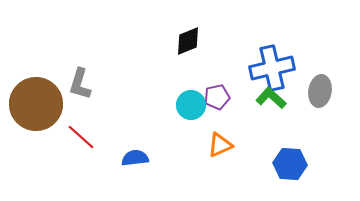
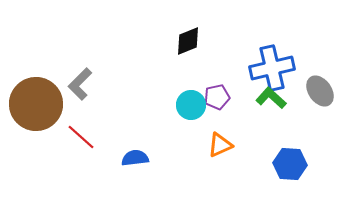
gray L-shape: rotated 28 degrees clockwise
gray ellipse: rotated 44 degrees counterclockwise
